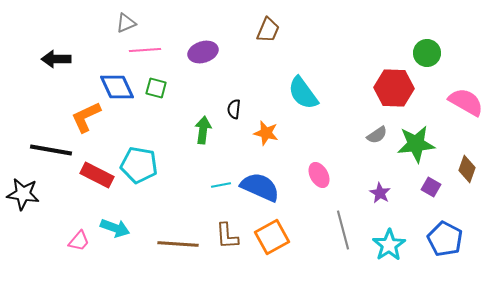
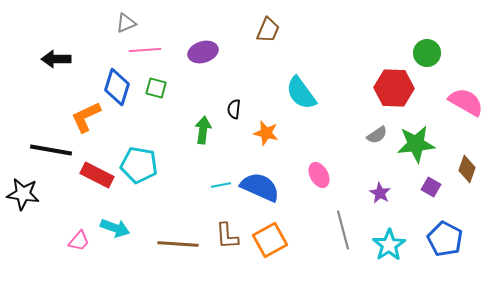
blue diamond: rotated 42 degrees clockwise
cyan semicircle: moved 2 px left
orange square: moved 2 px left, 3 px down
